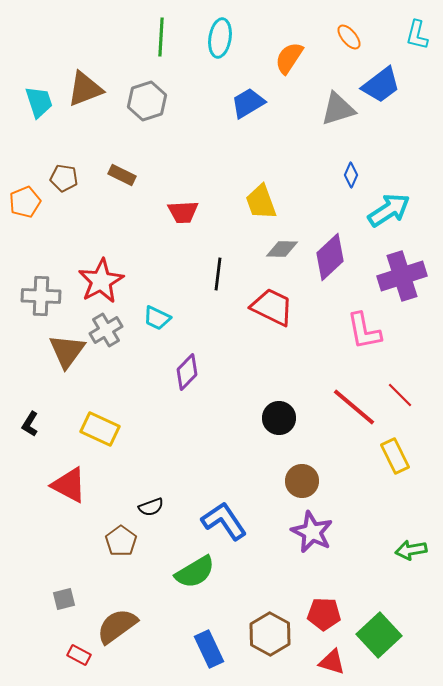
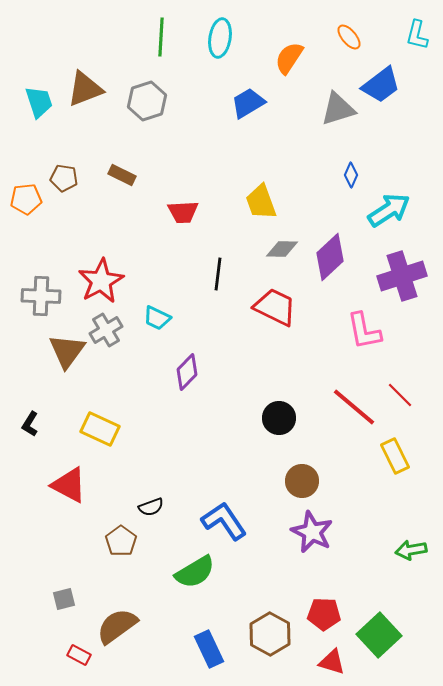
orange pentagon at (25, 202): moved 1 px right, 3 px up; rotated 16 degrees clockwise
red trapezoid at (272, 307): moved 3 px right
